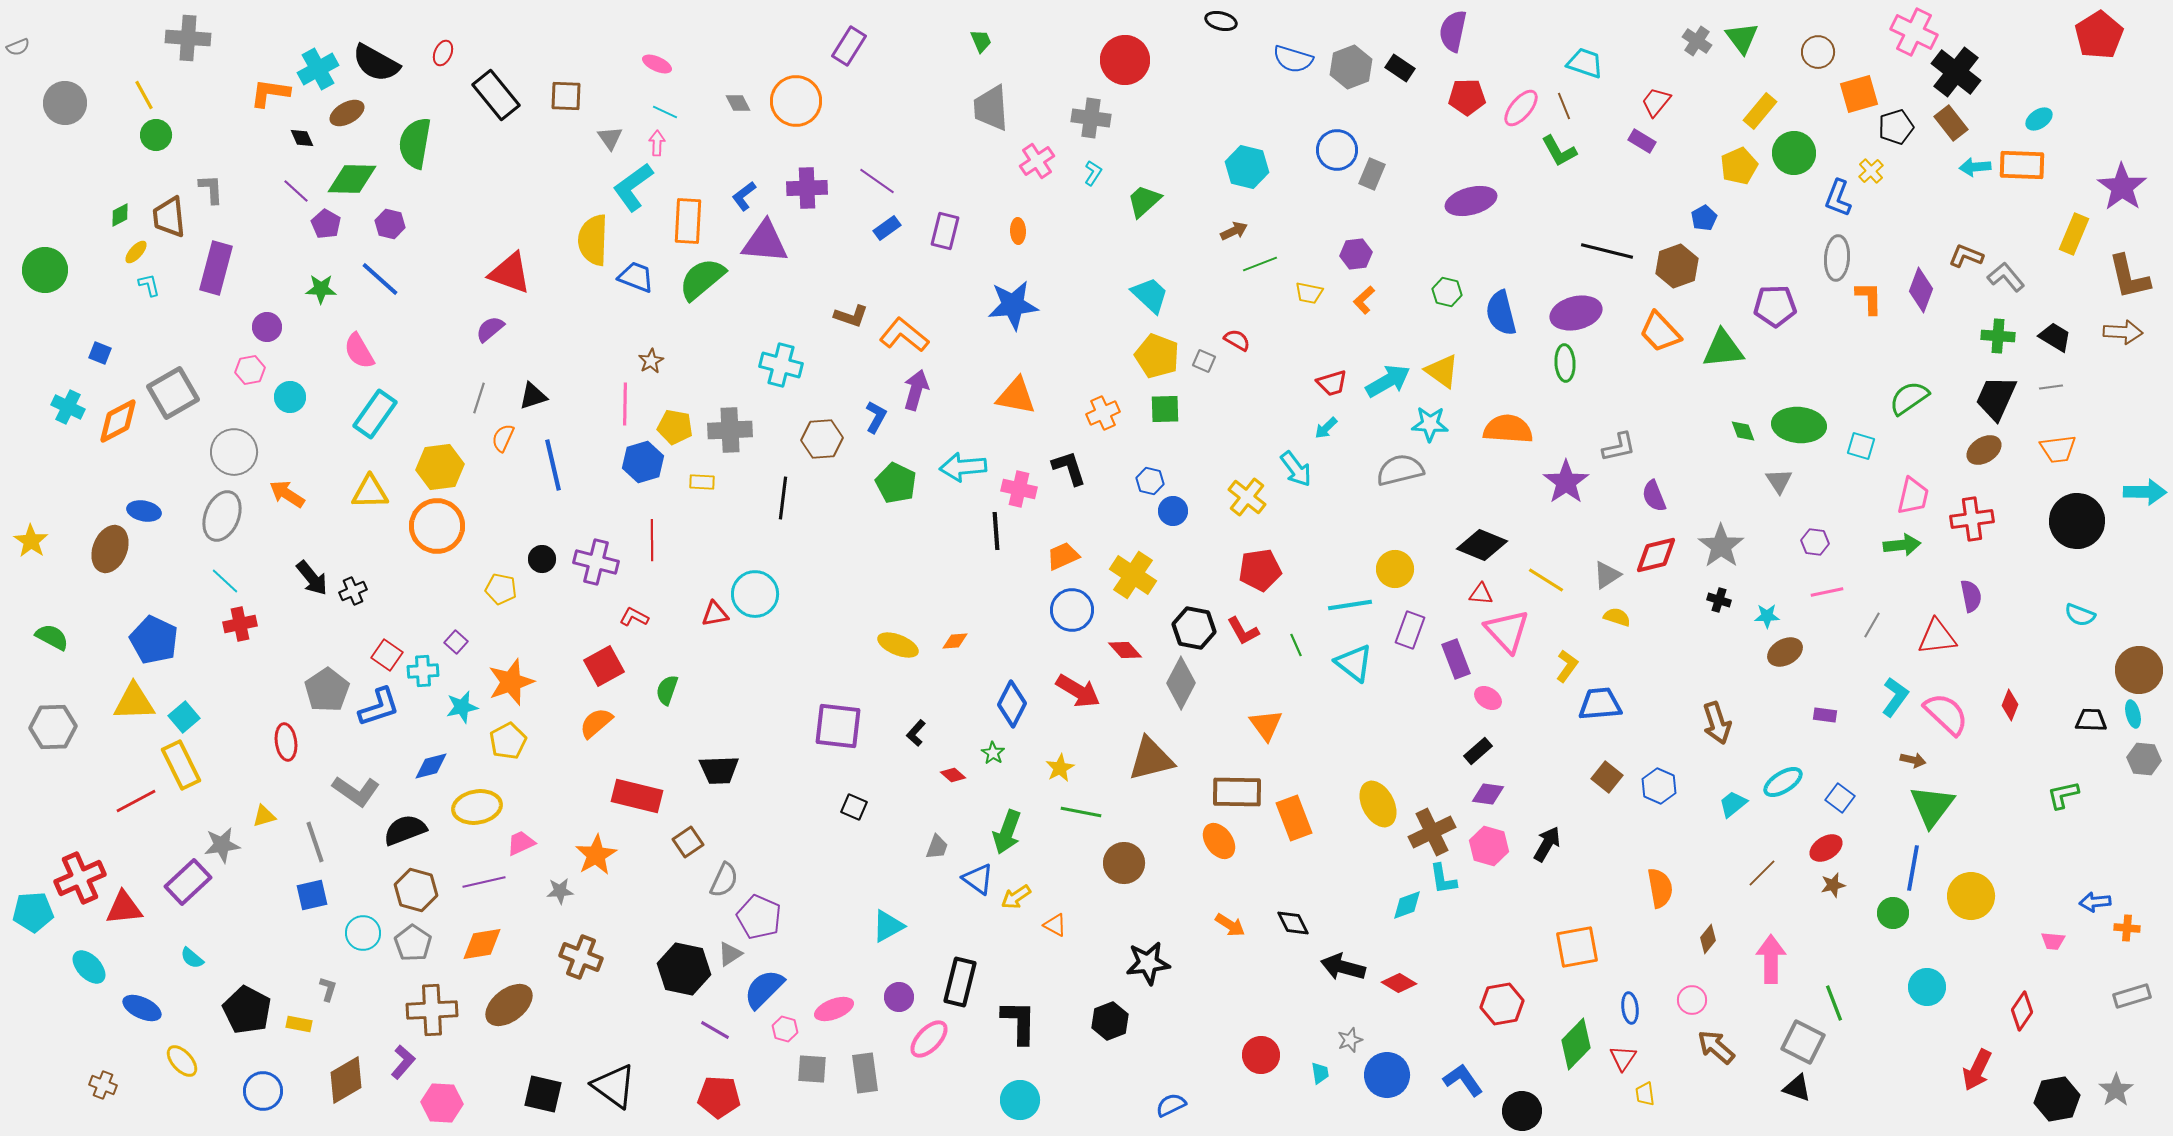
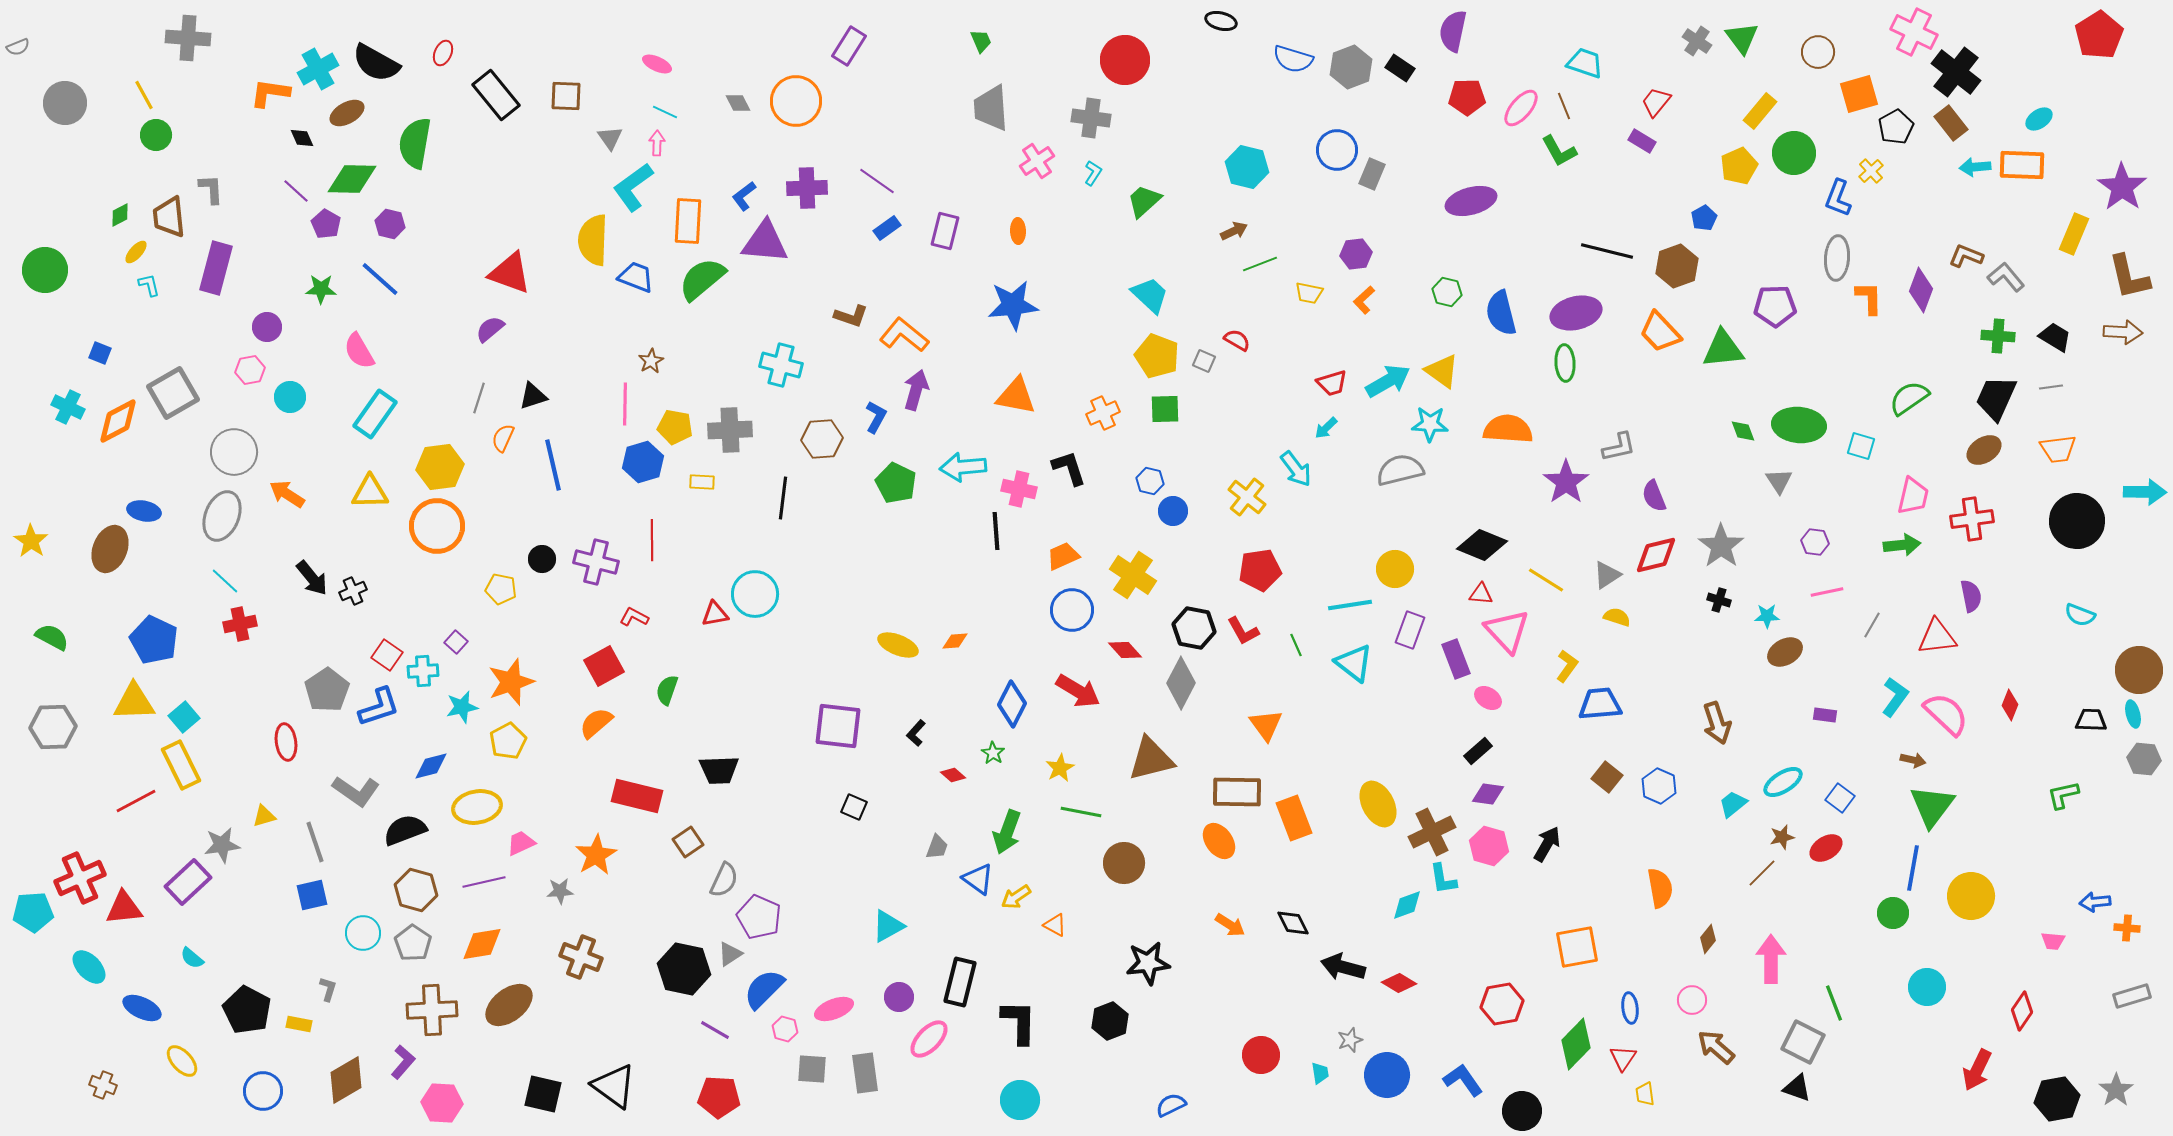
black pentagon at (1896, 127): rotated 12 degrees counterclockwise
brown star at (1833, 885): moved 51 px left, 48 px up
